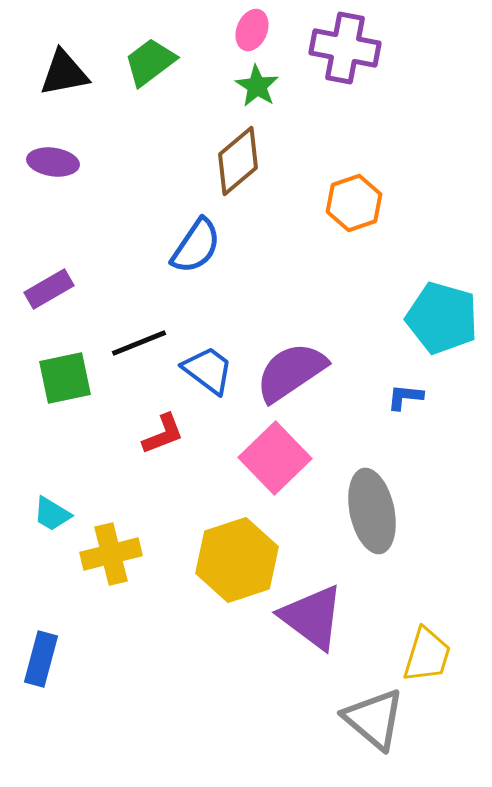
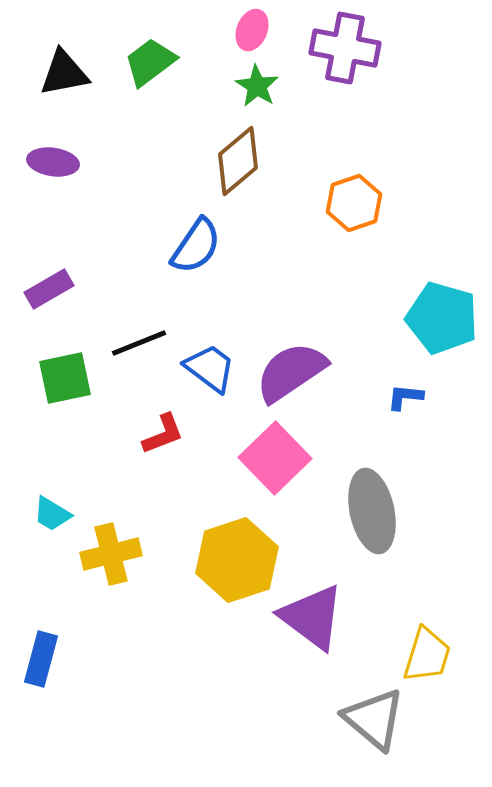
blue trapezoid: moved 2 px right, 2 px up
